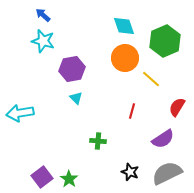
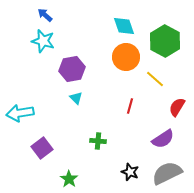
blue arrow: moved 2 px right
green hexagon: rotated 8 degrees counterclockwise
orange circle: moved 1 px right, 1 px up
yellow line: moved 4 px right
red line: moved 2 px left, 5 px up
purple square: moved 29 px up
